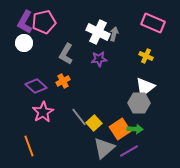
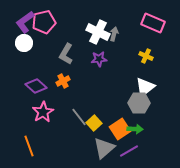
purple L-shape: rotated 25 degrees clockwise
